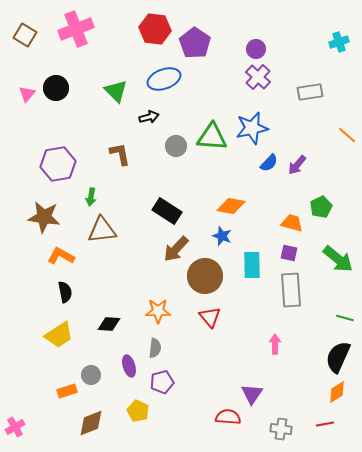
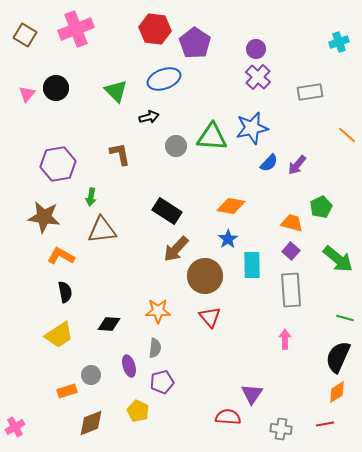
blue star at (222, 236): moved 6 px right, 3 px down; rotated 18 degrees clockwise
purple square at (289, 253): moved 2 px right, 2 px up; rotated 30 degrees clockwise
pink arrow at (275, 344): moved 10 px right, 5 px up
